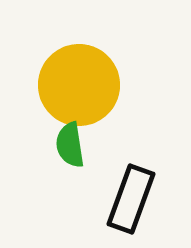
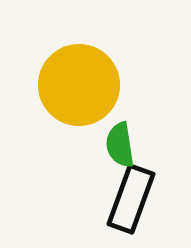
green semicircle: moved 50 px right
